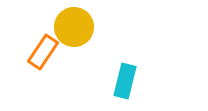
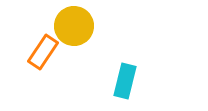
yellow circle: moved 1 px up
